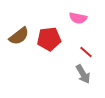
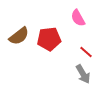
pink semicircle: rotated 48 degrees clockwise
